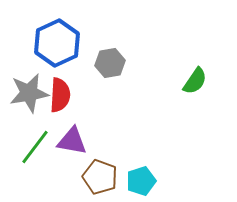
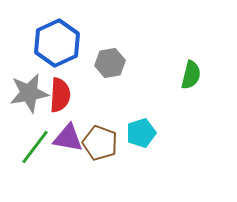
green semicircle: moved 4 px left, 6 px up; rotated 20 degrees counterclockwise
purple triangle: moved 4 px left, 3 px up
brown pentagon: moved 34 px up
cyan pentagon: moved 48 px up
